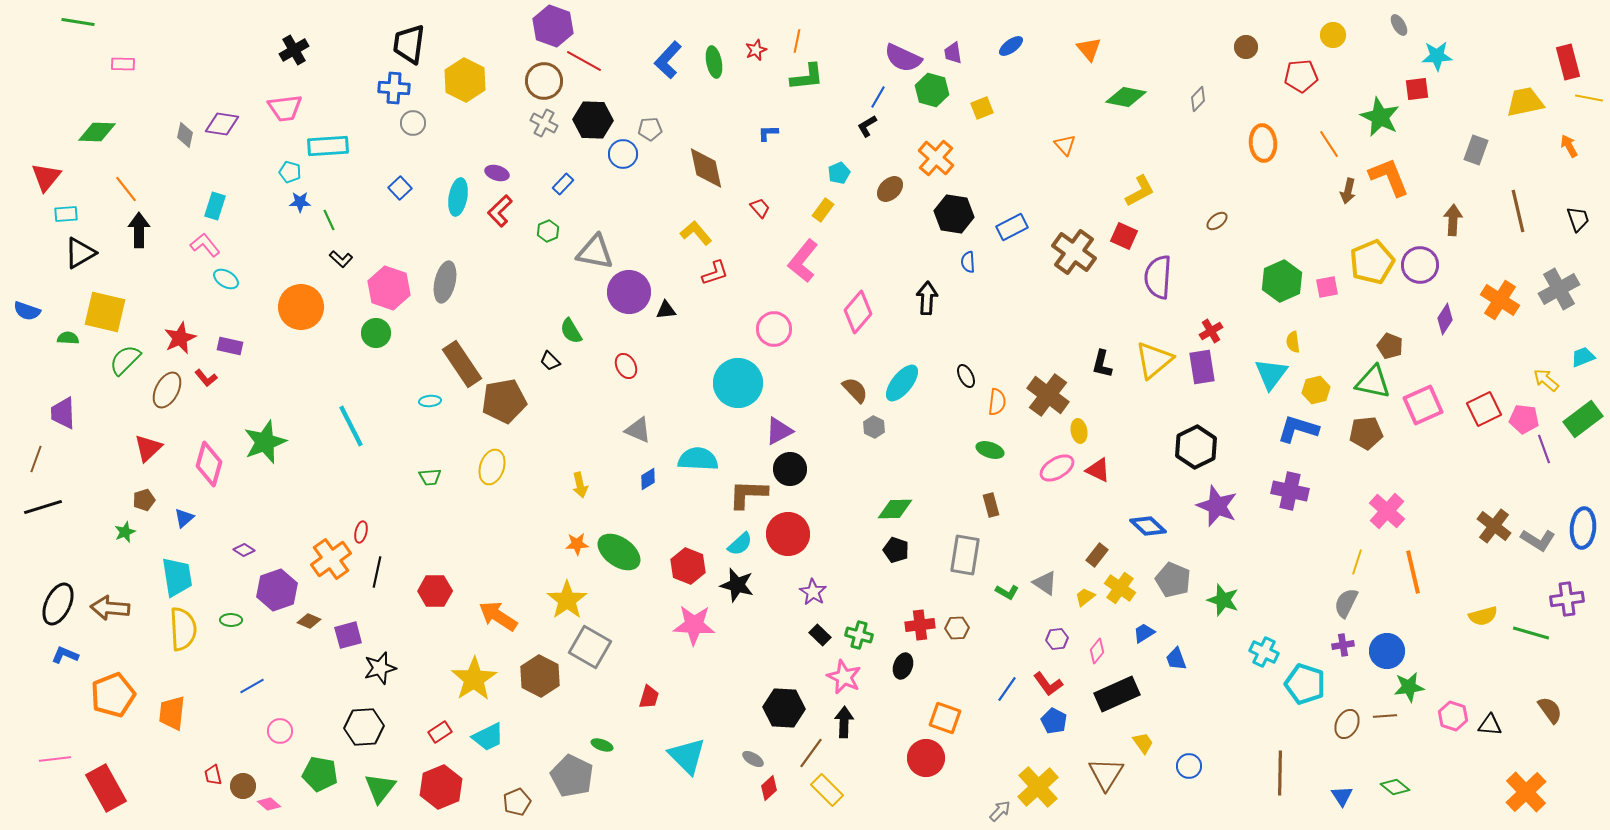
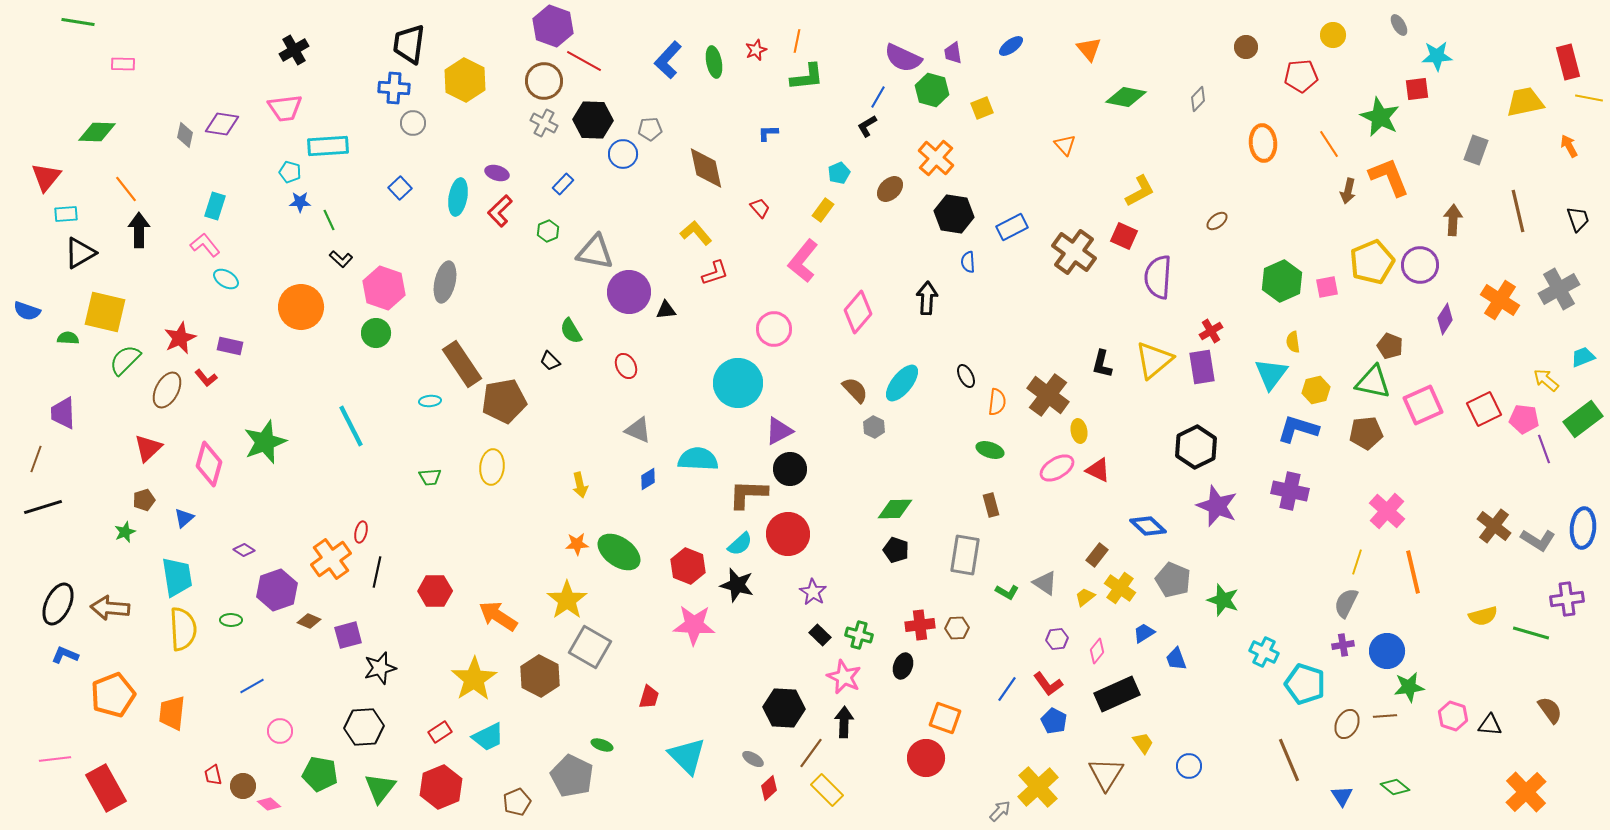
pink hexagon at (389, 288): moved 5 px left
yellow ellipse at (492, 467): rotated 12 degrees counterclockwise
brown line at (1280, 773): moved 9 px right, 13 px up; rotated 24 degrees counterclockwise
